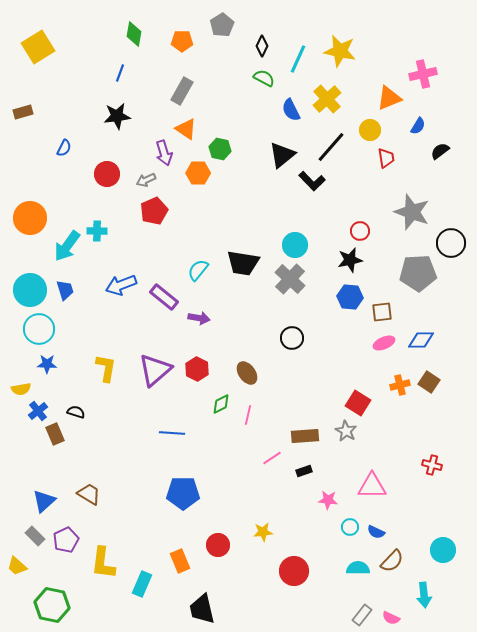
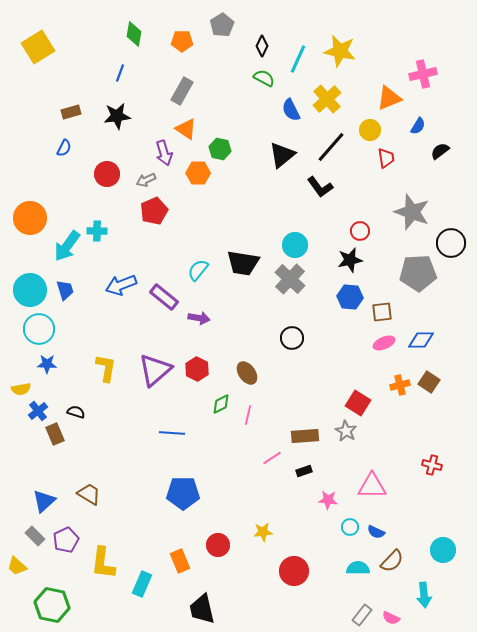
brown rectangle at (23, 112): moved 48 px right
black L-shape at (312, 181): moved 8 px right, 6 px down; rotated 8 degrees clockwise
